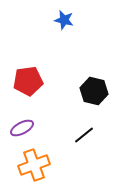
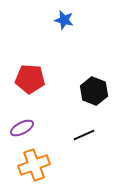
red pentagon: moved 2 px right, 2 px up; rotated 12 degrees clockwise
black hexagon: rotated 8 degrees clockwise
black line: rotated 15 degrees clockwise
